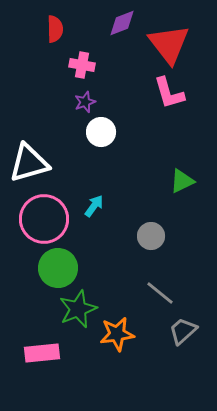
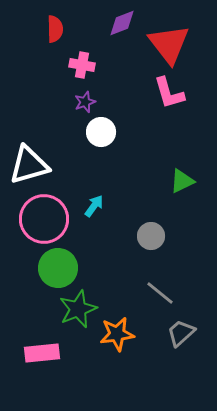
white triangle: moved 2 px down
gray trapezoid: moved 2 px left, 2 px down
